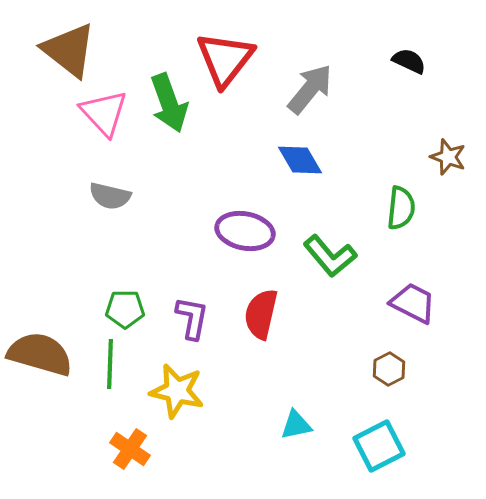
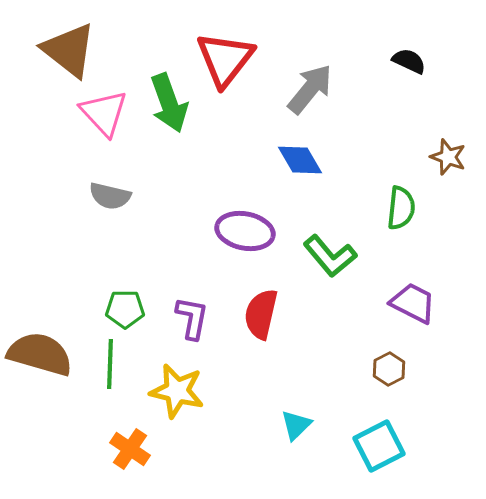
cyan triangle: rotated 32 degrees counterclockwise
